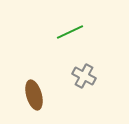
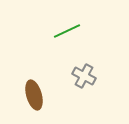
green line: moved 3 px left, 1 px up
